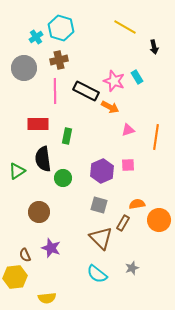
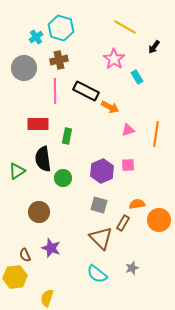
black arrow: rotated 48 degrees clockwise
pink star: moved 22 px up; rotated 15 degrees clockwise
orange line: moved 3 px up
yellow semicircle: rotated 114 degrees clockwise
